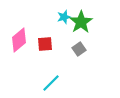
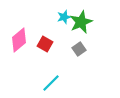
green star: rotated 10 degrees clockwise
red square: rotated 35 degrees clockwise
